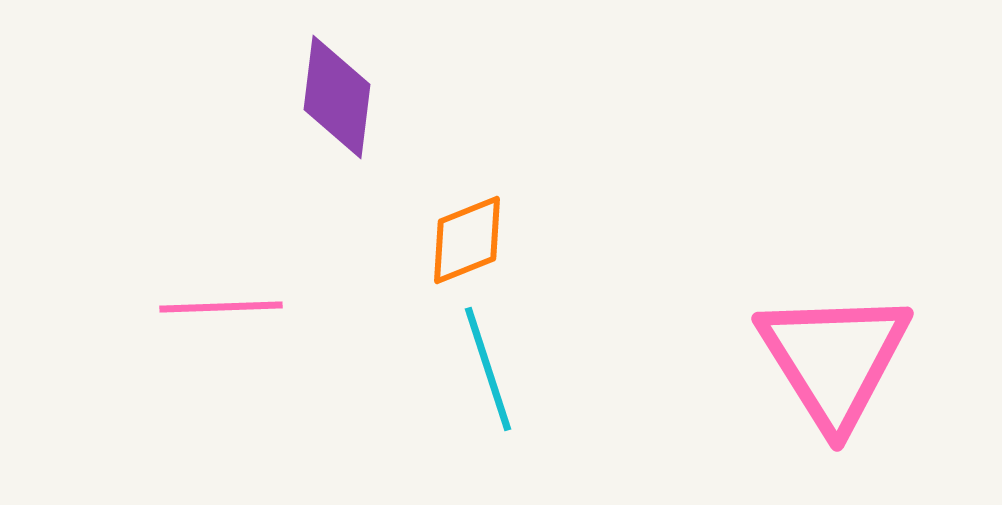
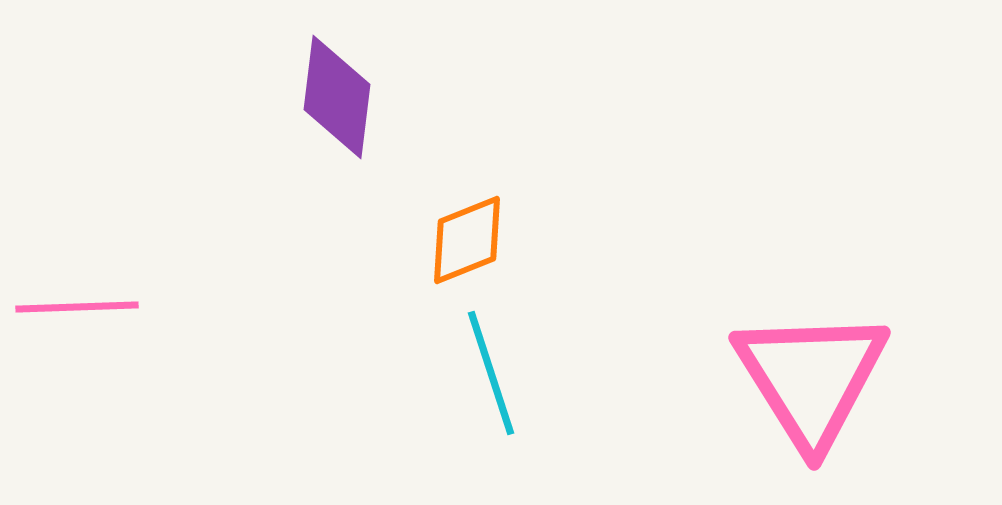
pink line: moved 144 px left
pink triangle: moved 23 px left, 19 px down
cyan line: moved 3 px right, 4 px down
